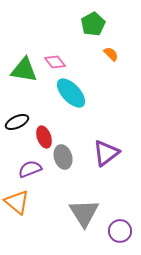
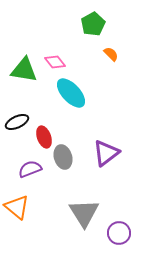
orange triangle: moved 5 px down
purple circle: moved 1 px left, 2 px down
